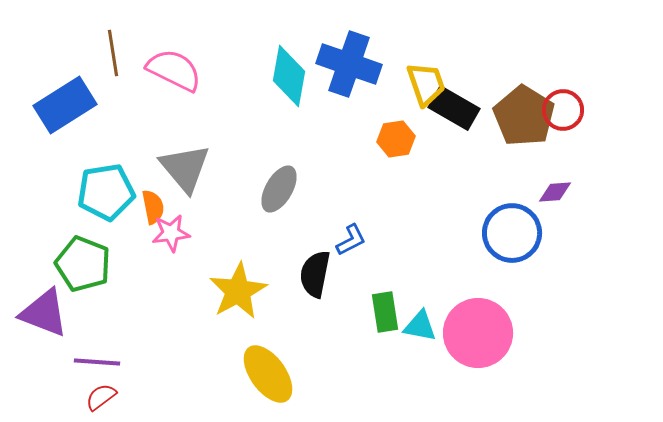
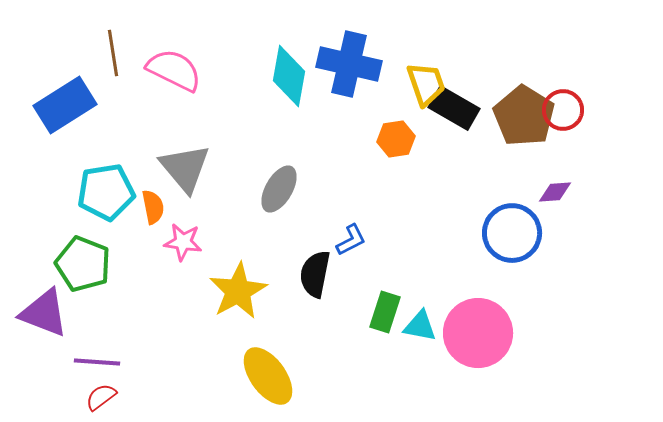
blue cross: rotated 6 degrees counterclockwise
pink star: moved 12 px right, 9 px down; rotated 15 degrees clockwise
green rectangle: rotated 27 degrees clockwise
yellow ellipse: moved 2 px down
